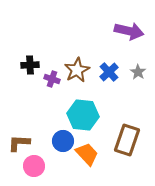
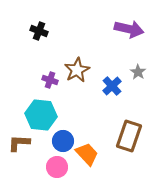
purple arrow: moved 2 px up
black cross: moved 9 px right, 34 px up; rotated 24 degrees clockwise
blue cross: moved 3 px right, 14 px down
purple cross: moved 2 px left, 1 px down
cyan hexagon: moved 42 px left
brown rectangle: moved 2 px right, 4 px up
pink circle: moved 23 px right, 1 px down
